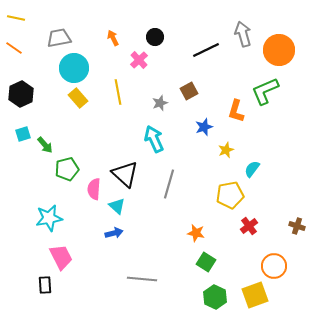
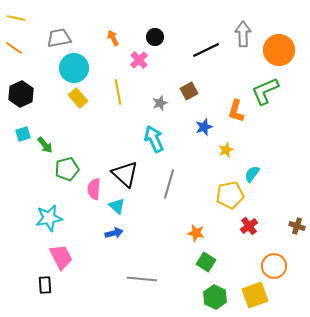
gray arrow at (243, 34): rotated 15 degrees clockwise
cyan semicircle at (252, 169): moved 5 px down
